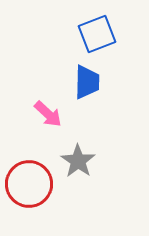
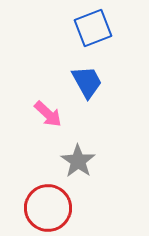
blue square: moved 4 px left, 6 px up
blue trapezoid: rotated 30 degrees counterclockwise
red circle: moved 19 px right, 24 px down
